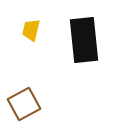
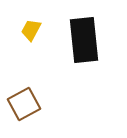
yellow trapezoid: rotated 15 degrees clockwise
